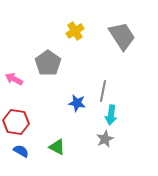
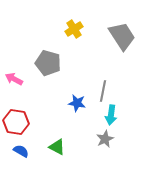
yellow cross: moved 1 px left, 2 px up
gray pentagon: rotated 20 degrees counterclockwise
